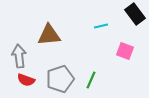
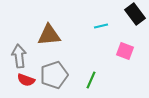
gray pentagon: moved 6 px left, 4 px up
